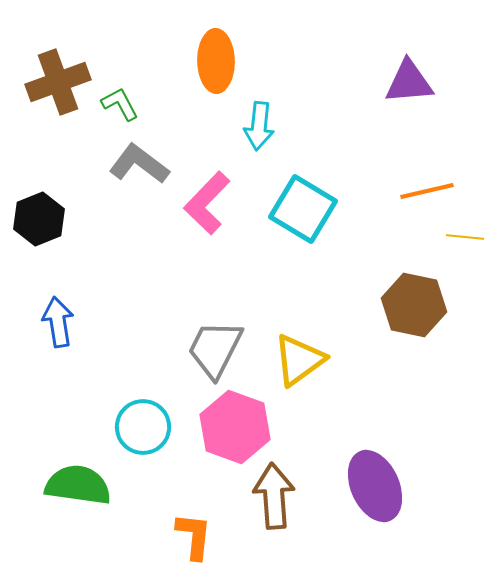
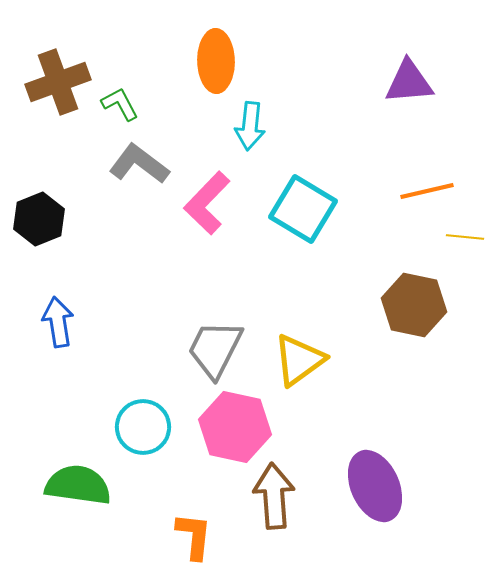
cyan arrow: moved 9 px left
pink hexagon: rotated 8 degrees counterclockwise
